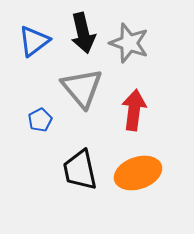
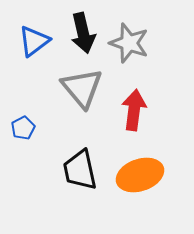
blue pentagon: moved 17 px left, 8 px down
orange ellipse: moved 2 px right, 2 px down
